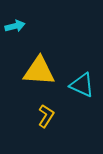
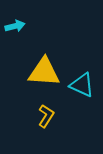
yellow triangle: moved 5 px right, 1 px down
